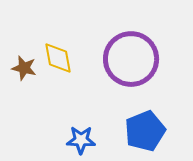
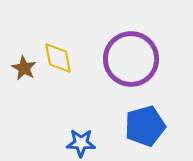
brown star: rotated 15 degrees clockwise
blue pentagon: moved 5 px up; rotated 6 degrees clockwise
blue star: moved 3 px down
